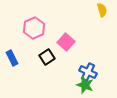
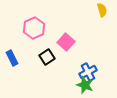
blue cross: rotated 36 degrees clockwise
